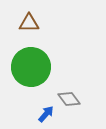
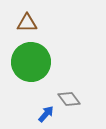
brown triangle: moved 2 px left
green circle: moved 5 px up
